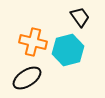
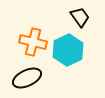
cyan hexagon: rotated 12 degrees counterclockwise
black ellipse: rotated 8 degrees clockwise
